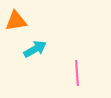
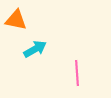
orange triangle: moved 1 px up; rotated 20 degrees clockwise
